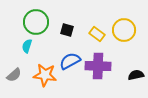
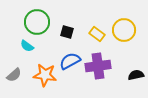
green circle: moved 1 px right
black square: moved 2 px down
cyan semicircle: rotated 72 degrees counterclockwise
purple cross: rotated 10 degrees counterclockwise
